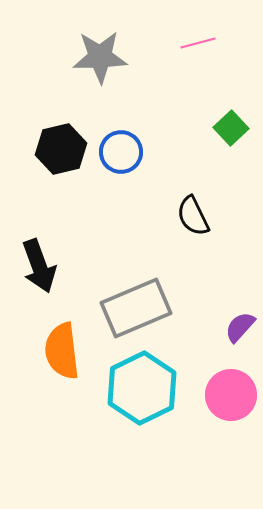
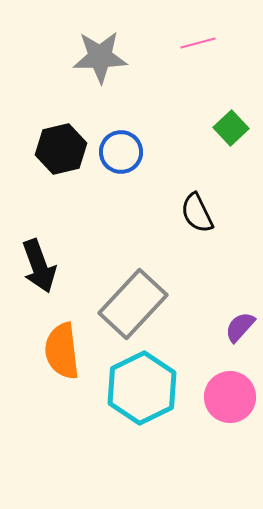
black semicircle: moved 4 px right, 3 px up
gray rectangle: moved 3 px left, 4 px up; rotated 24 degrees counterclockwise
pink circle: moved 1 px left, 2 px down
